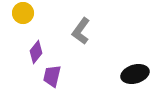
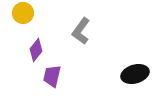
purple diamond: moved 2 px up
